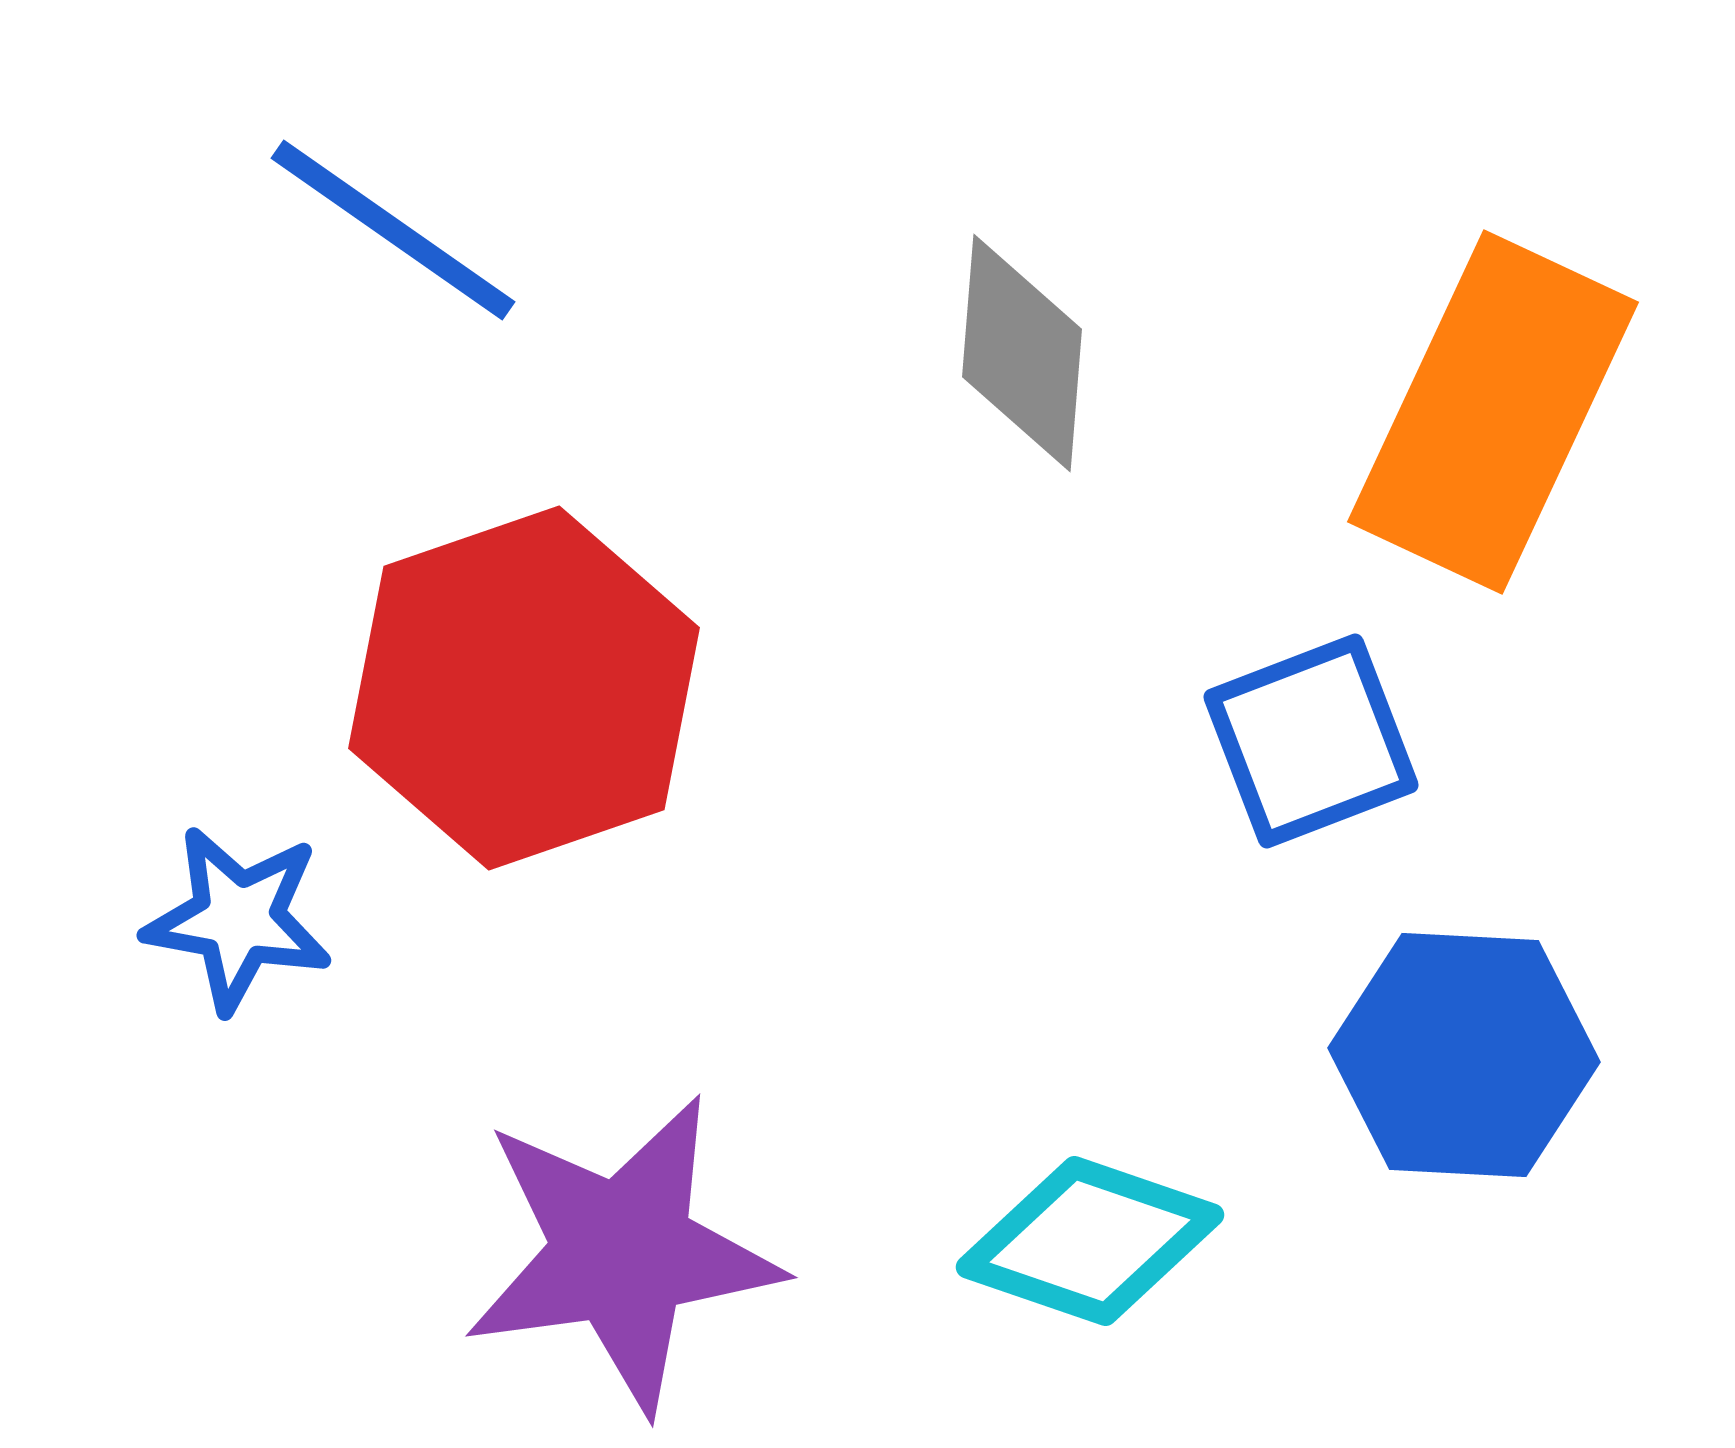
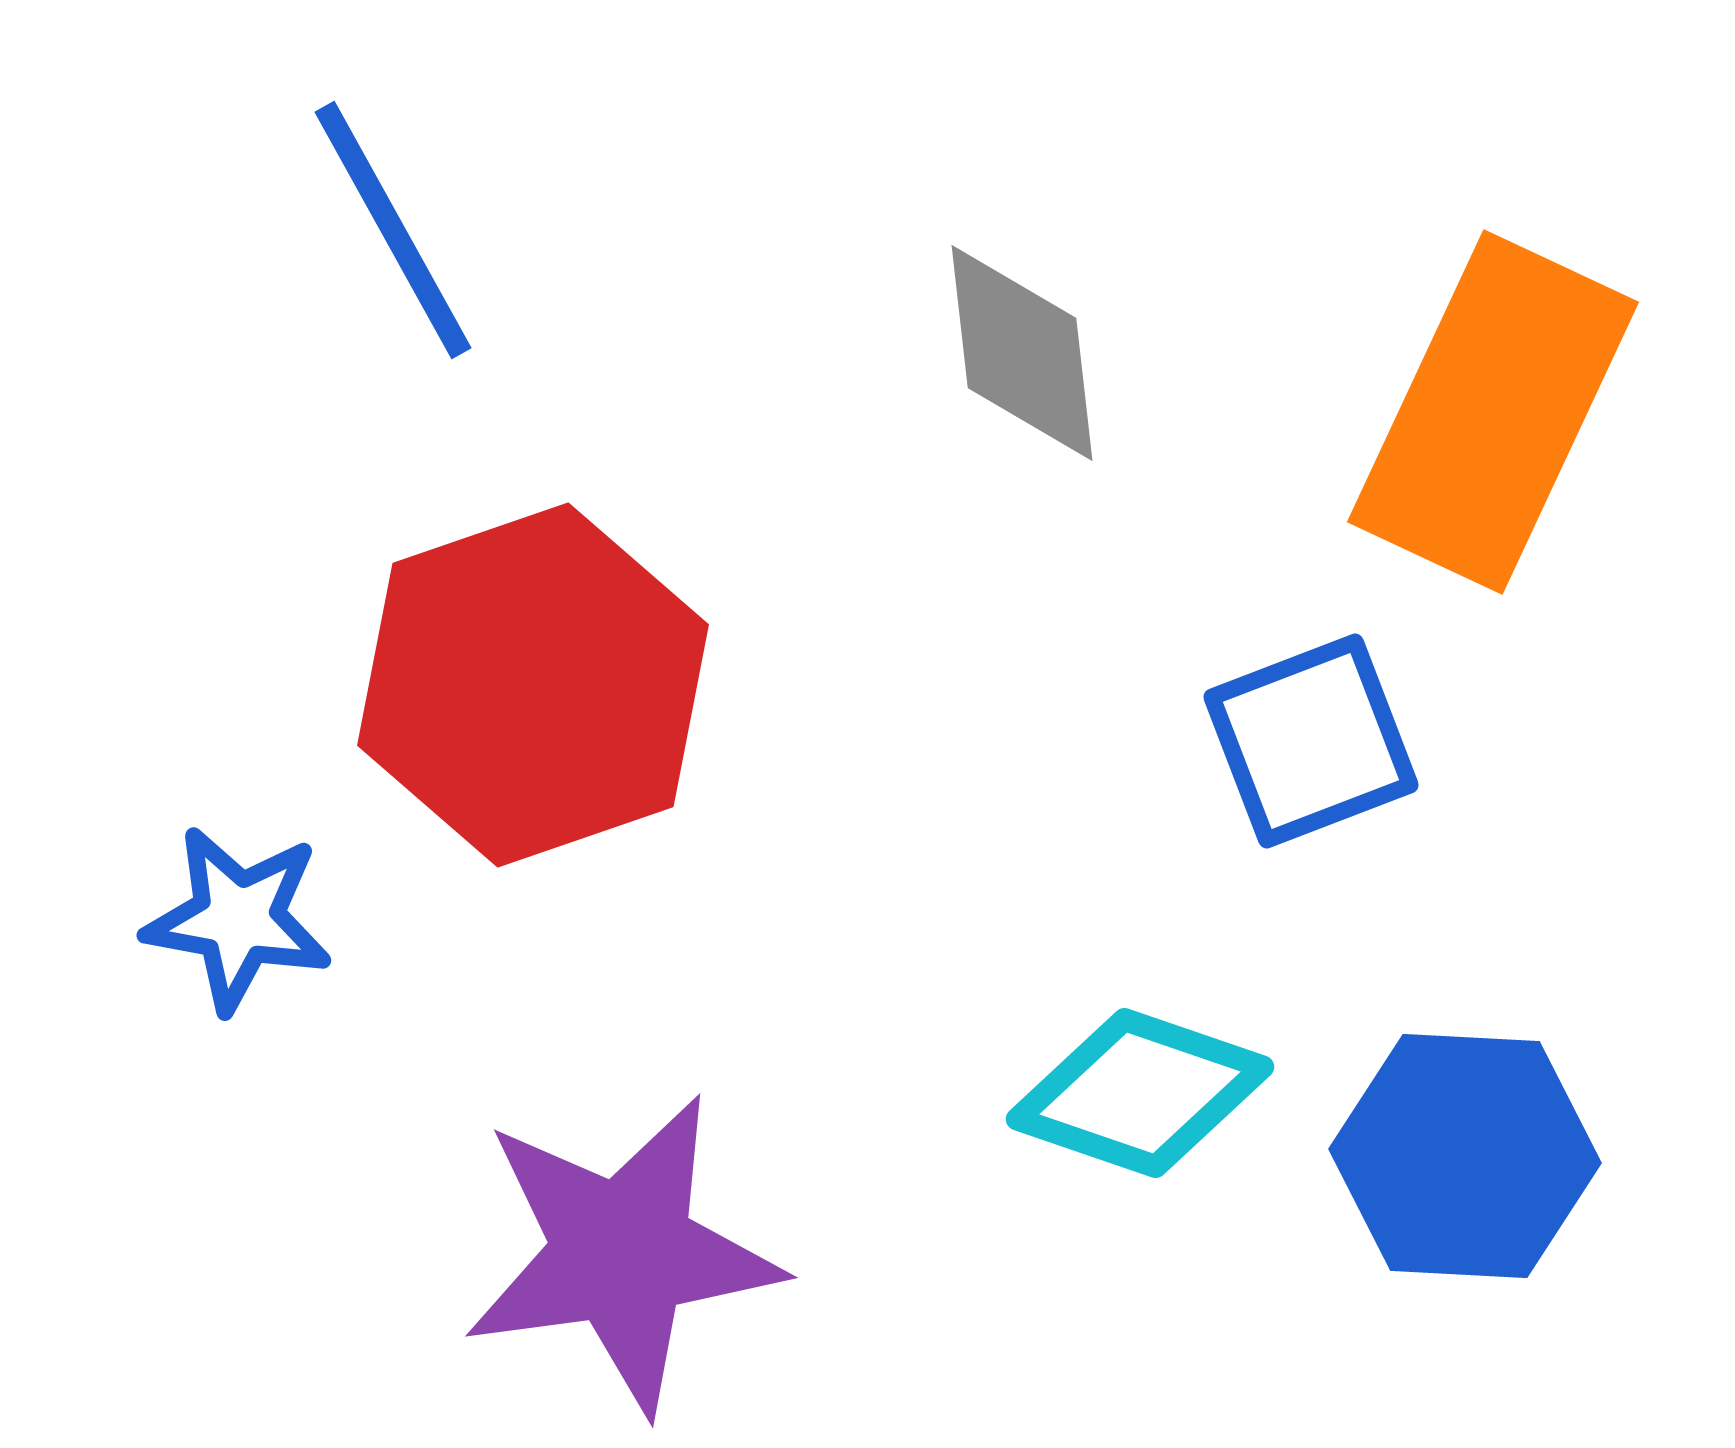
blue line: rotated 26 degrees clockwise
gray diamond: rotated 11 degrees counterclockwise
red hexagon: moved 9 px right, 3 px up
blue hexagon: moved 1 px right, 101 px down
cyan diamond: moved 50 px right, 148 px up
